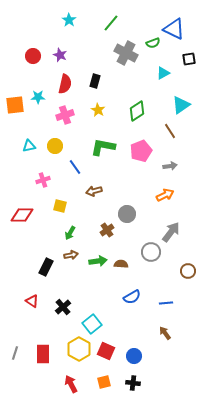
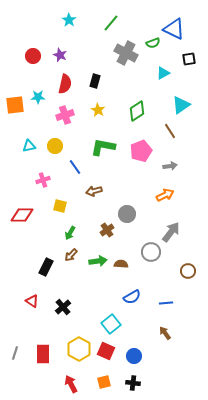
brown arrow at (71, 255): rotated 144 degrees clockwise
cyan square at (92, 324): moved 19 px right
